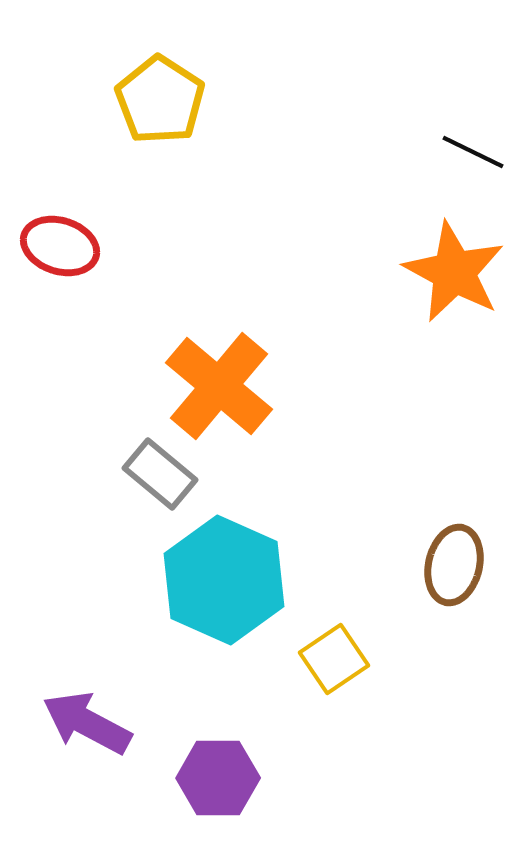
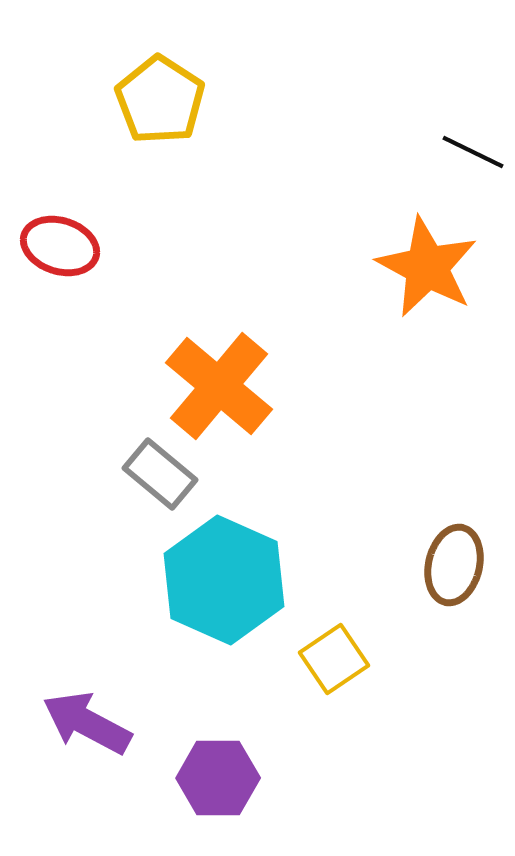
orange star: moved 27 px left, 5 px up
